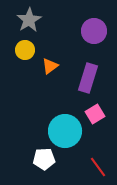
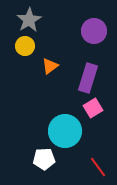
yellow circle: moved 4 px up
pink square: moved 2 px left, 6 px up
